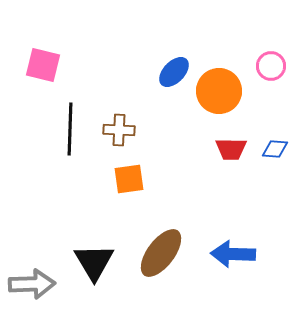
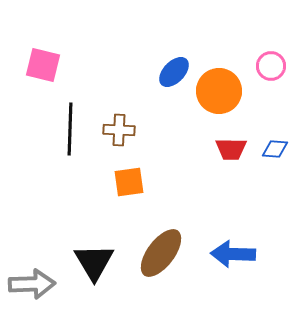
orange square: moved 3 px down
